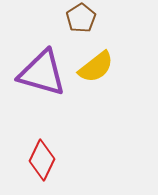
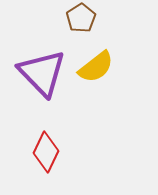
purple triangle: rotated 30 degrees clockwise
red diamond: moved 4 px right, 8 px up
